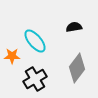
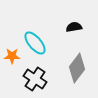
cyan ellipse: moved 2 px down
black cross: rotated 25 degrees counterclockwise
